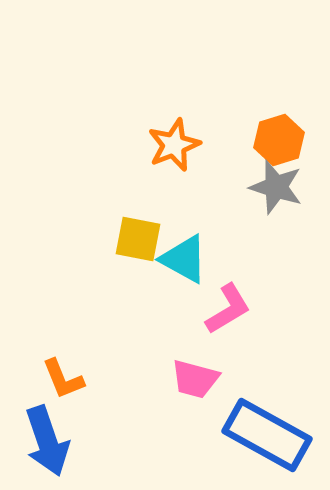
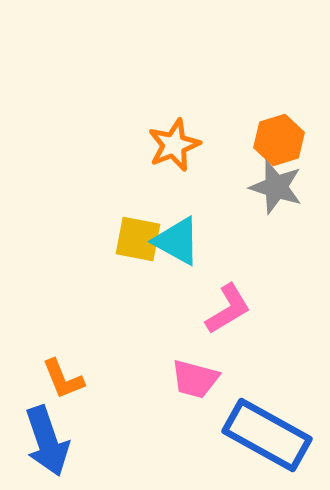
cyan triangle: moved 7 px left, 18 px up
